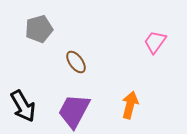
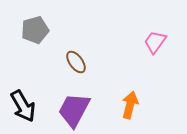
gray pentagon: moved 4 px left, 1 px down
purple trapezoid: moved 1 px up
